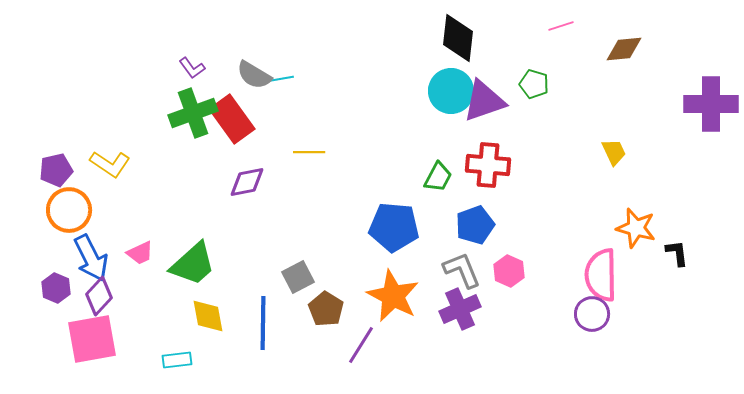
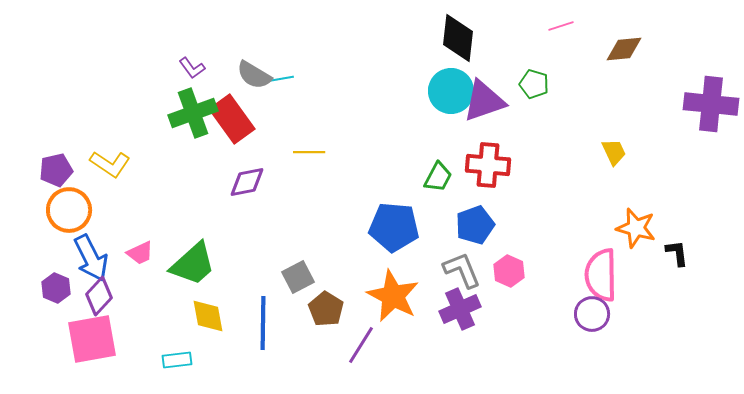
purple cross at (711, 104): rotated 6 degrees clockwise
